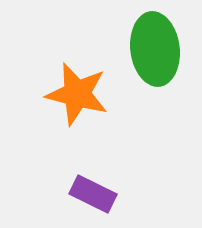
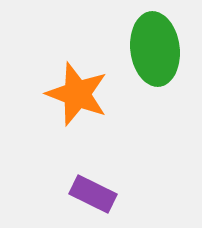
orange star: rotated 6 degrees clockwise
